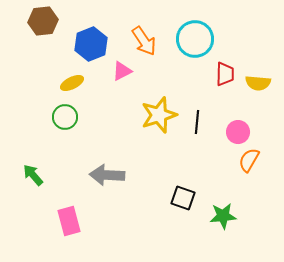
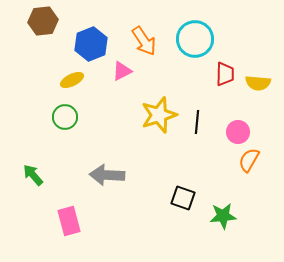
yellow ellipse: moved 3 px up
